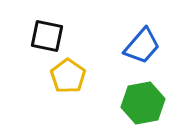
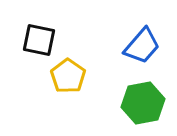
black square: moved 8 px left, 4 px down
